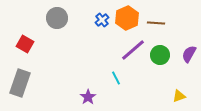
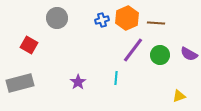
blue cross: rotated 24 degrees clockwise
red square: moved 4 px right, 1 px down
purple line: rotated 12 degrees counterclockwise
purple semicircle: rotated 90 degrees counterclockwise
cyan line: rotated 32 degrees clockwise
gray rectangle: rotated 56 degrees clockwise
purple star: moved 10 px left, 15 px up
